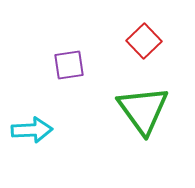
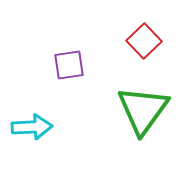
green triangle: rotated 12 degrees clockwise
cyan arrow: moved 3 px up
